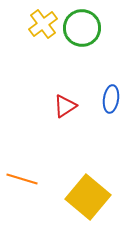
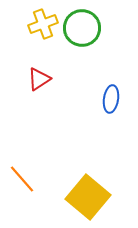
yellow cross: rotated 16 degrees clockwise
red triangle: moved 26 px left, 27 px up
orange line: rotated 32 degrees clockwise
